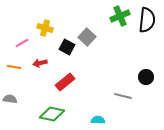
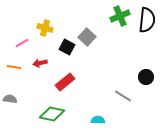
gray line: rotated 18 degrees clockwise
